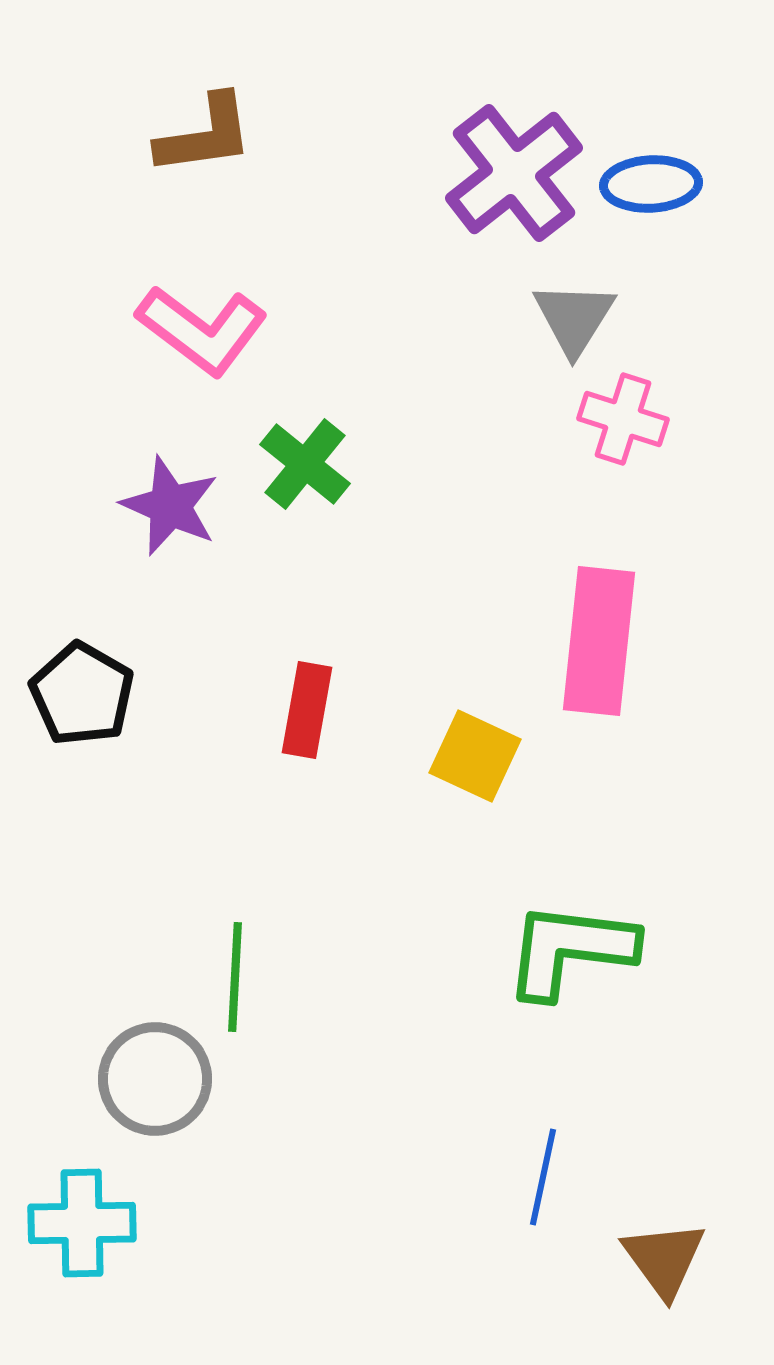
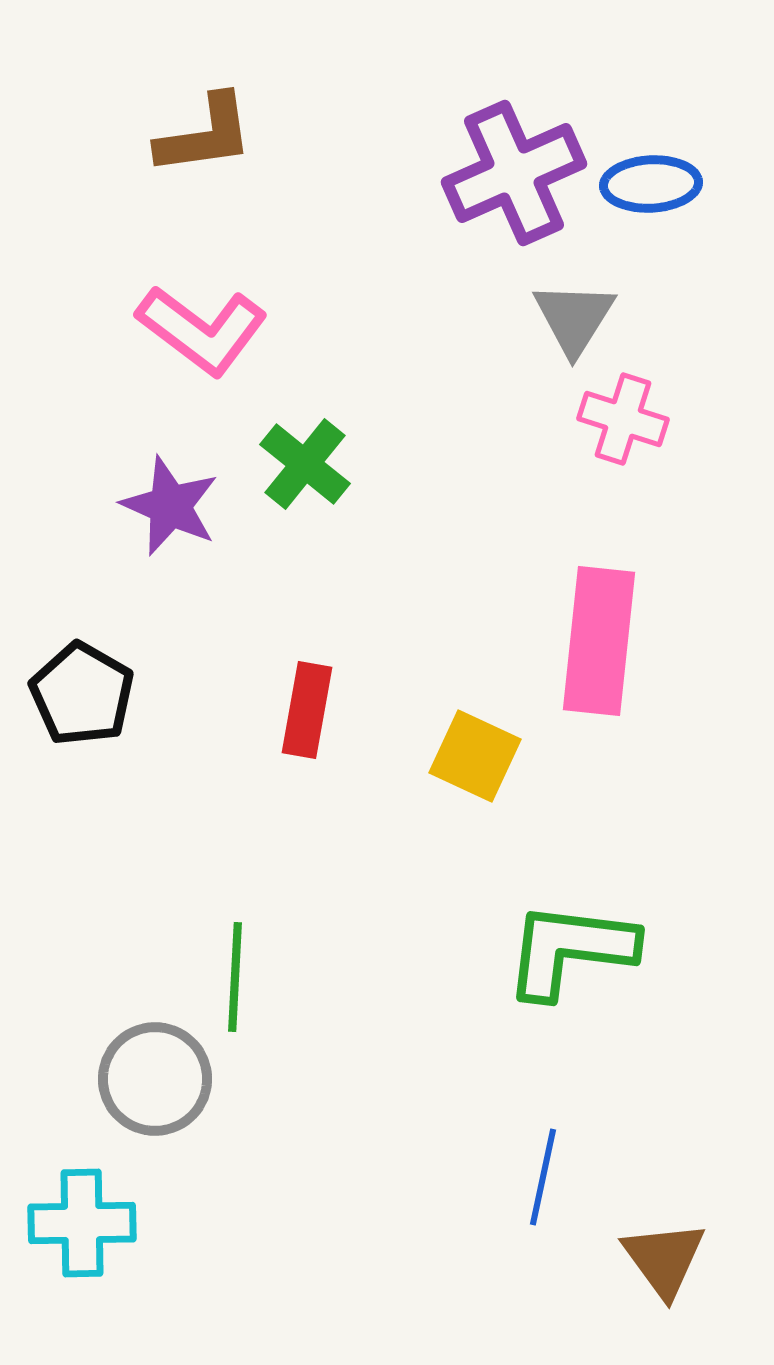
purple cross: rotated 14 degrees clockwise
